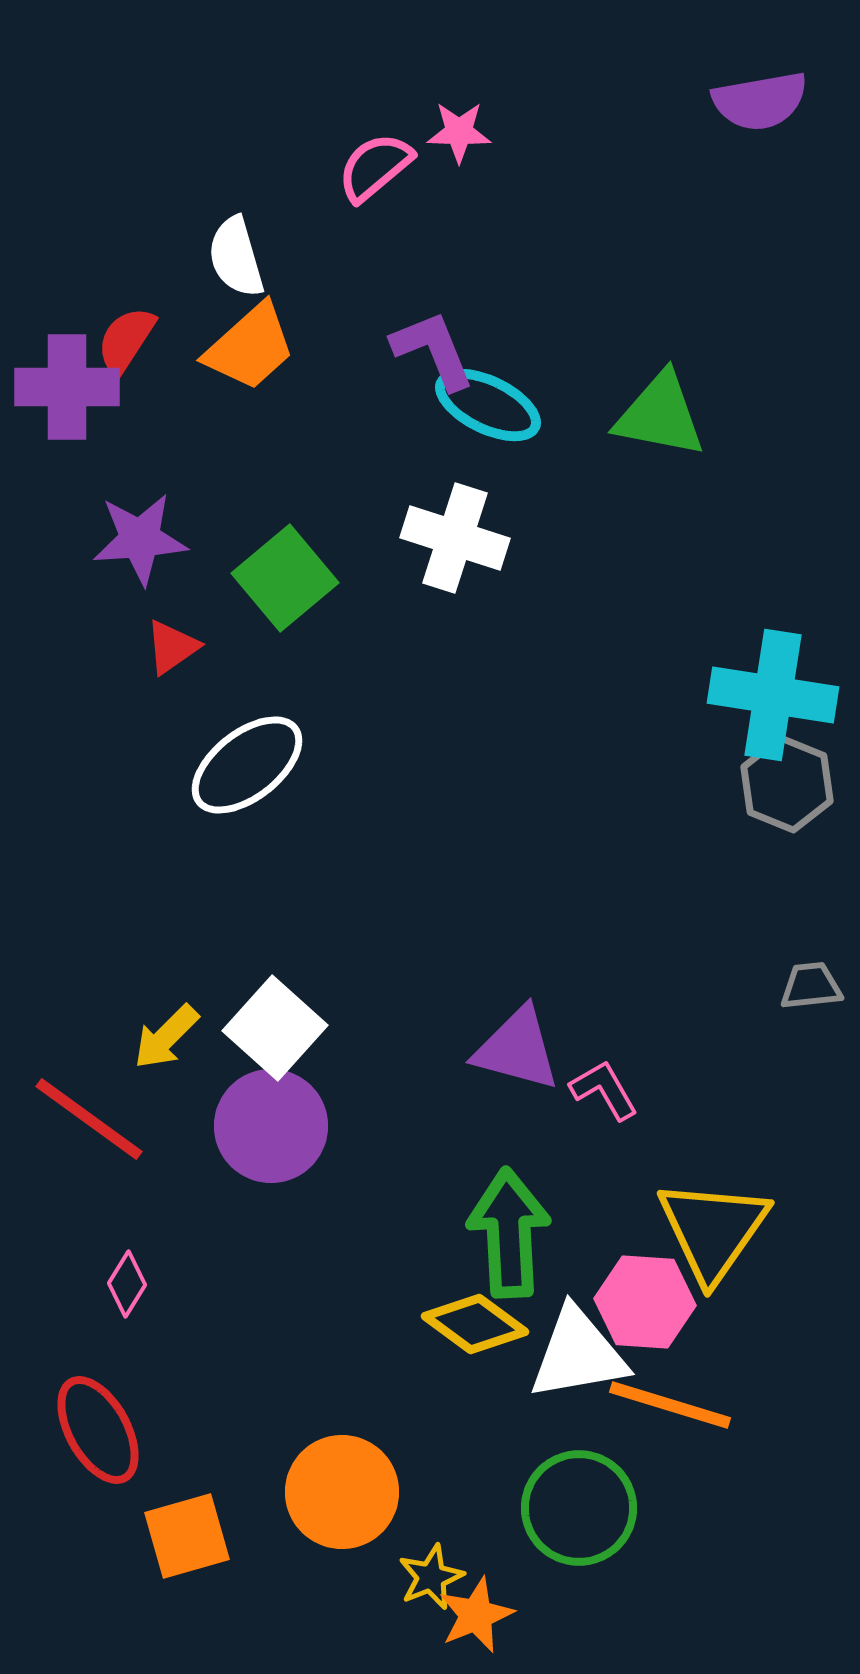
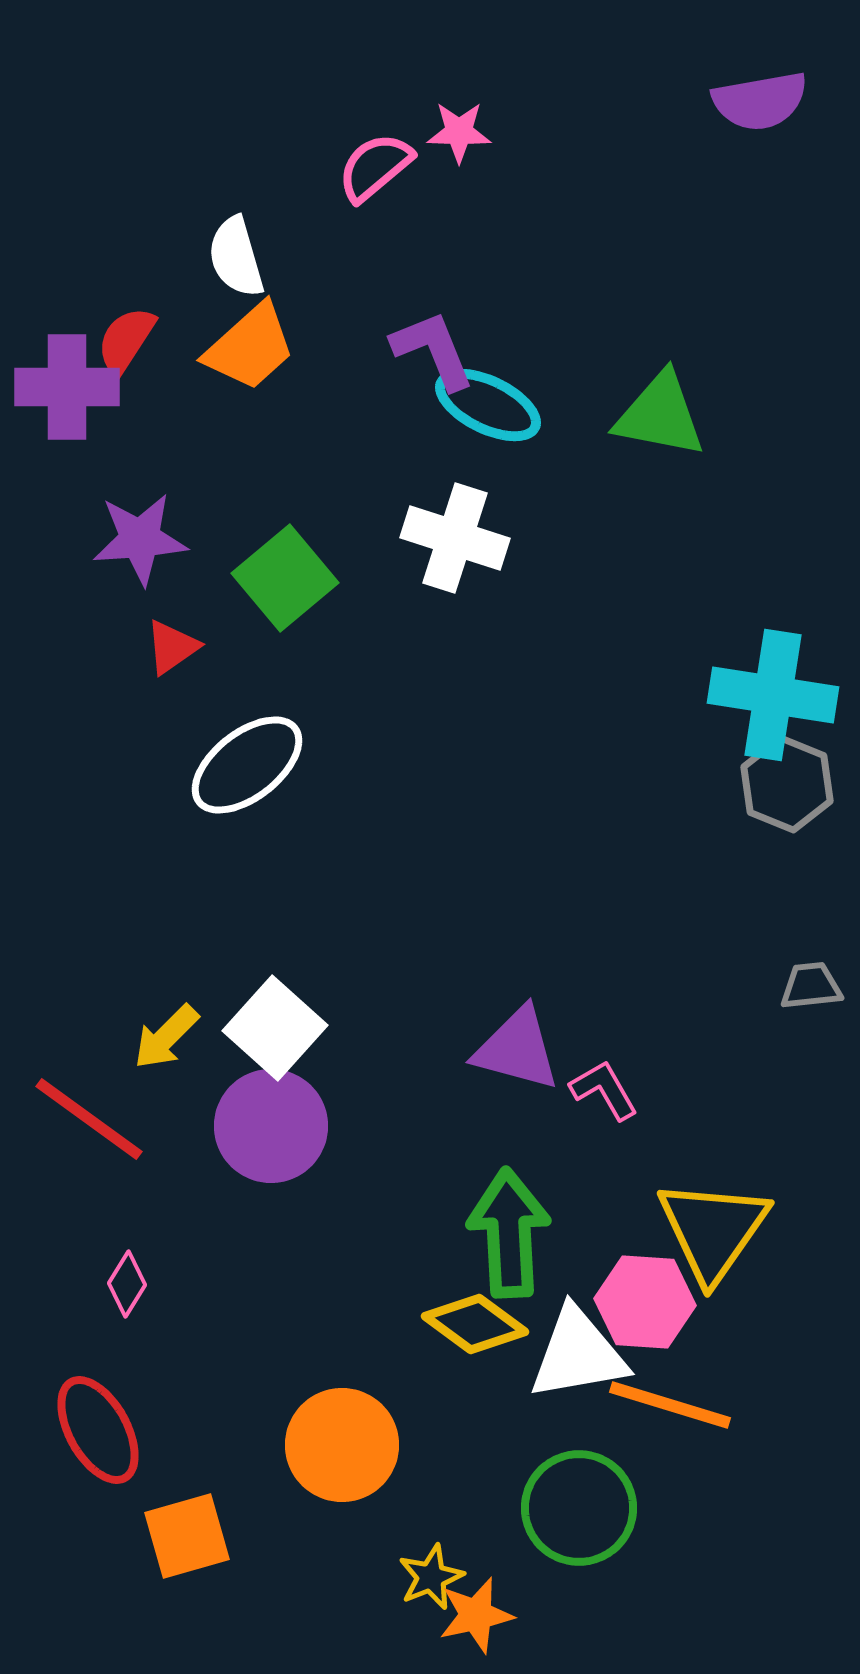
orange circle: moved 47 px up
orange star: rotated 10 degrees clockwise
